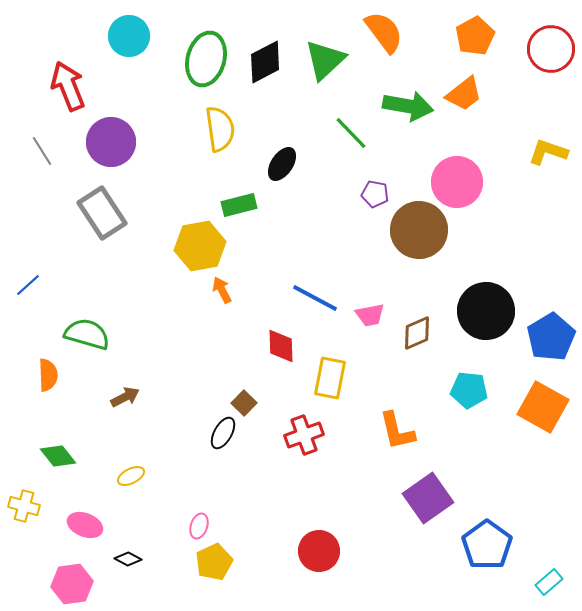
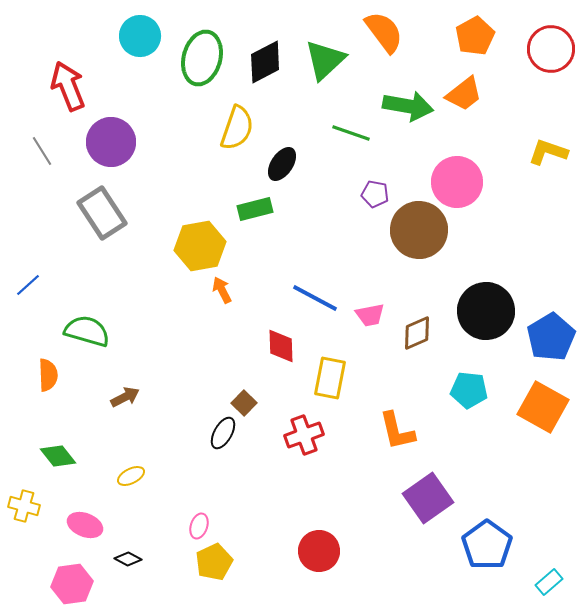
cyan circle at (129, 36): moved 11 px right
green ellipse at (206, 59): moved 4 px left, 1 px up
yellow semicircle at (220, 129): moved 17 px right, 1 px up; rotated 27 degrees clockwise
green line at (351, 133): rotated 27 degrees counterclockwise
green rectangle at (239, 205): moved 16 px right, 4 px down
green semicircle at (87, 334): moved 3 px up
